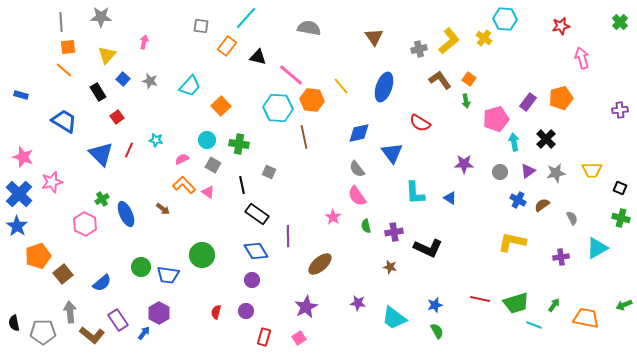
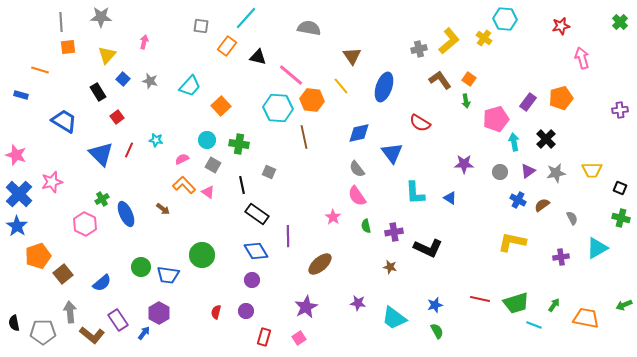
brown triangle at (374, 37): moved 22 px left, 19 px down
orange line at (64, 70): moved 24 px left; rotated 24 degrees counterclockwise
pink star at (23, 157): moved 7 px left, 2 px up
